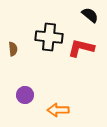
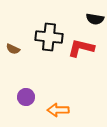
black semicircle: moved 5 px right, 4 px down; rotated 150 degrees clockwise
brown semicircle: rotated 120 degrees clockwise
purple circle: moved 1 px right, 2 px down
